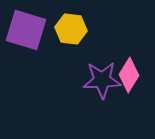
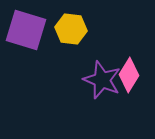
purple star: rotated 24 degrees clockwise
